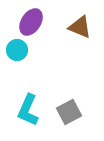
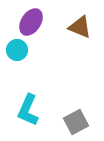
gray square: moved 7 px right, 10 px down
